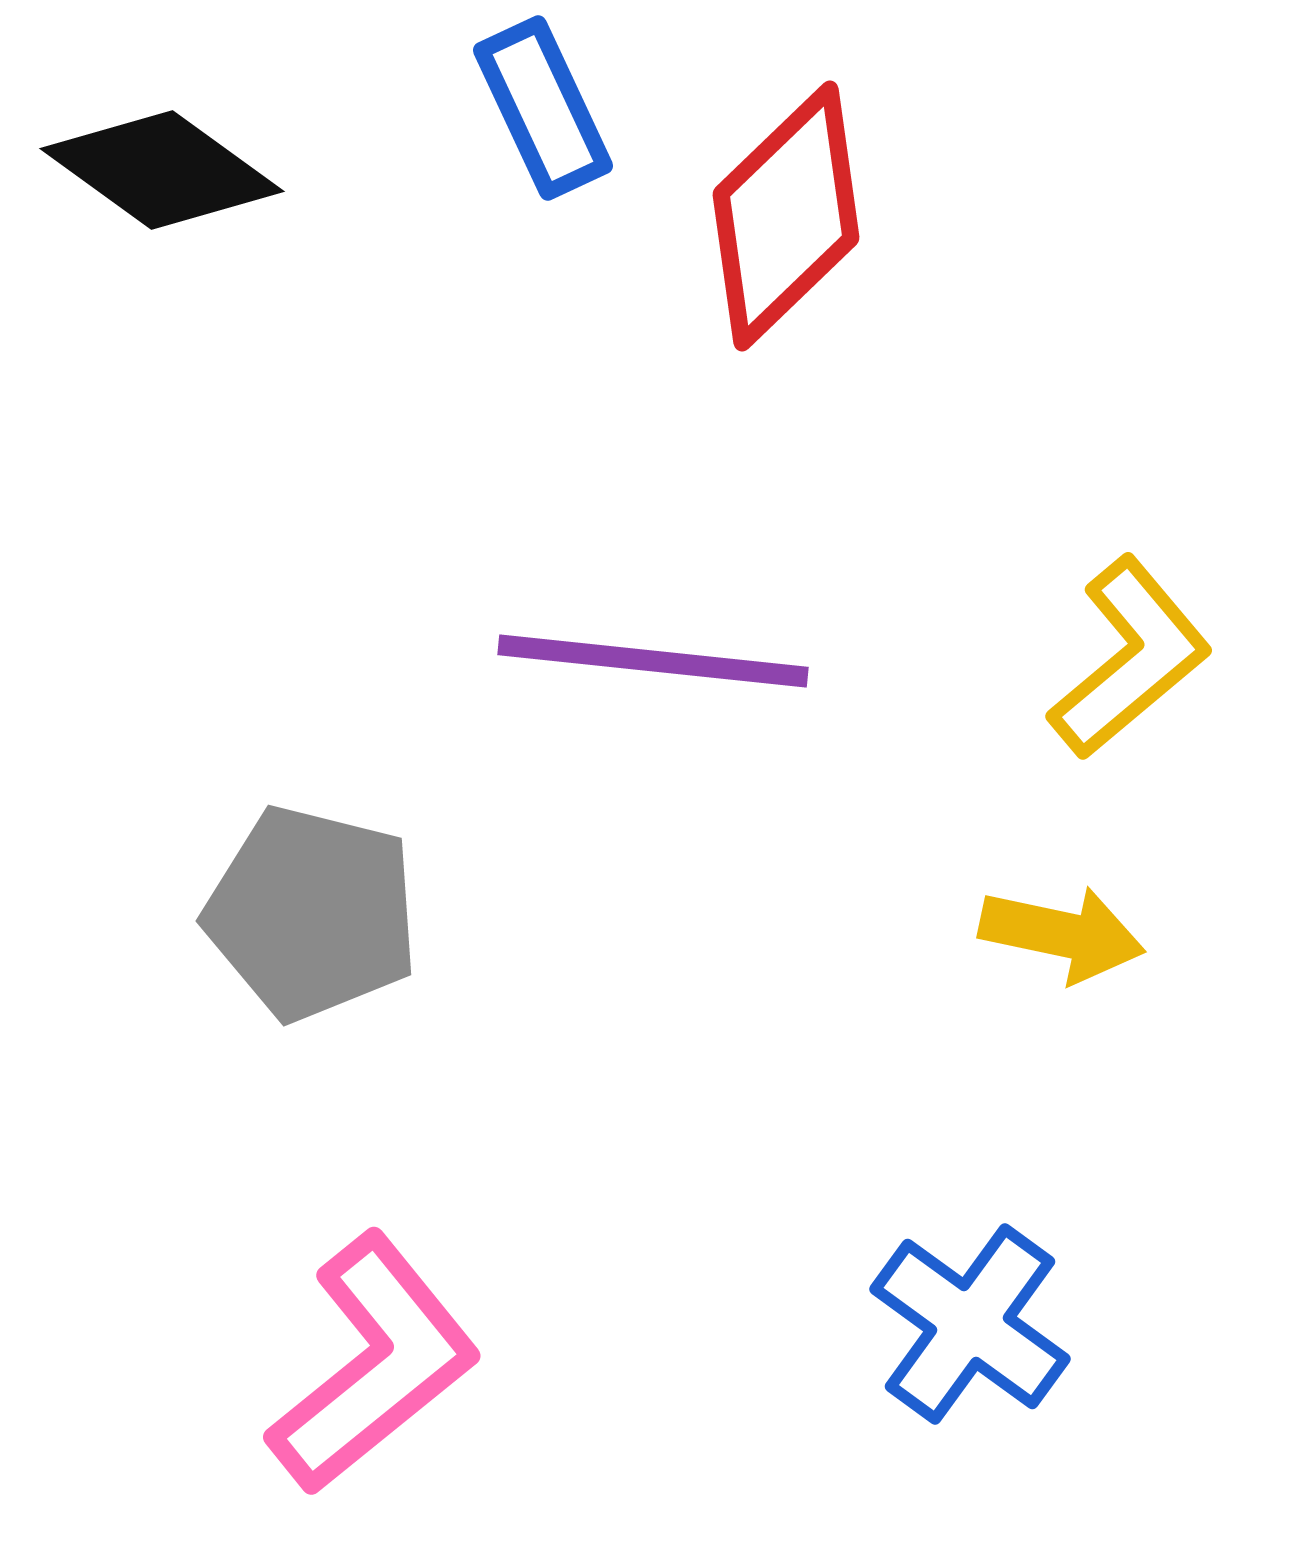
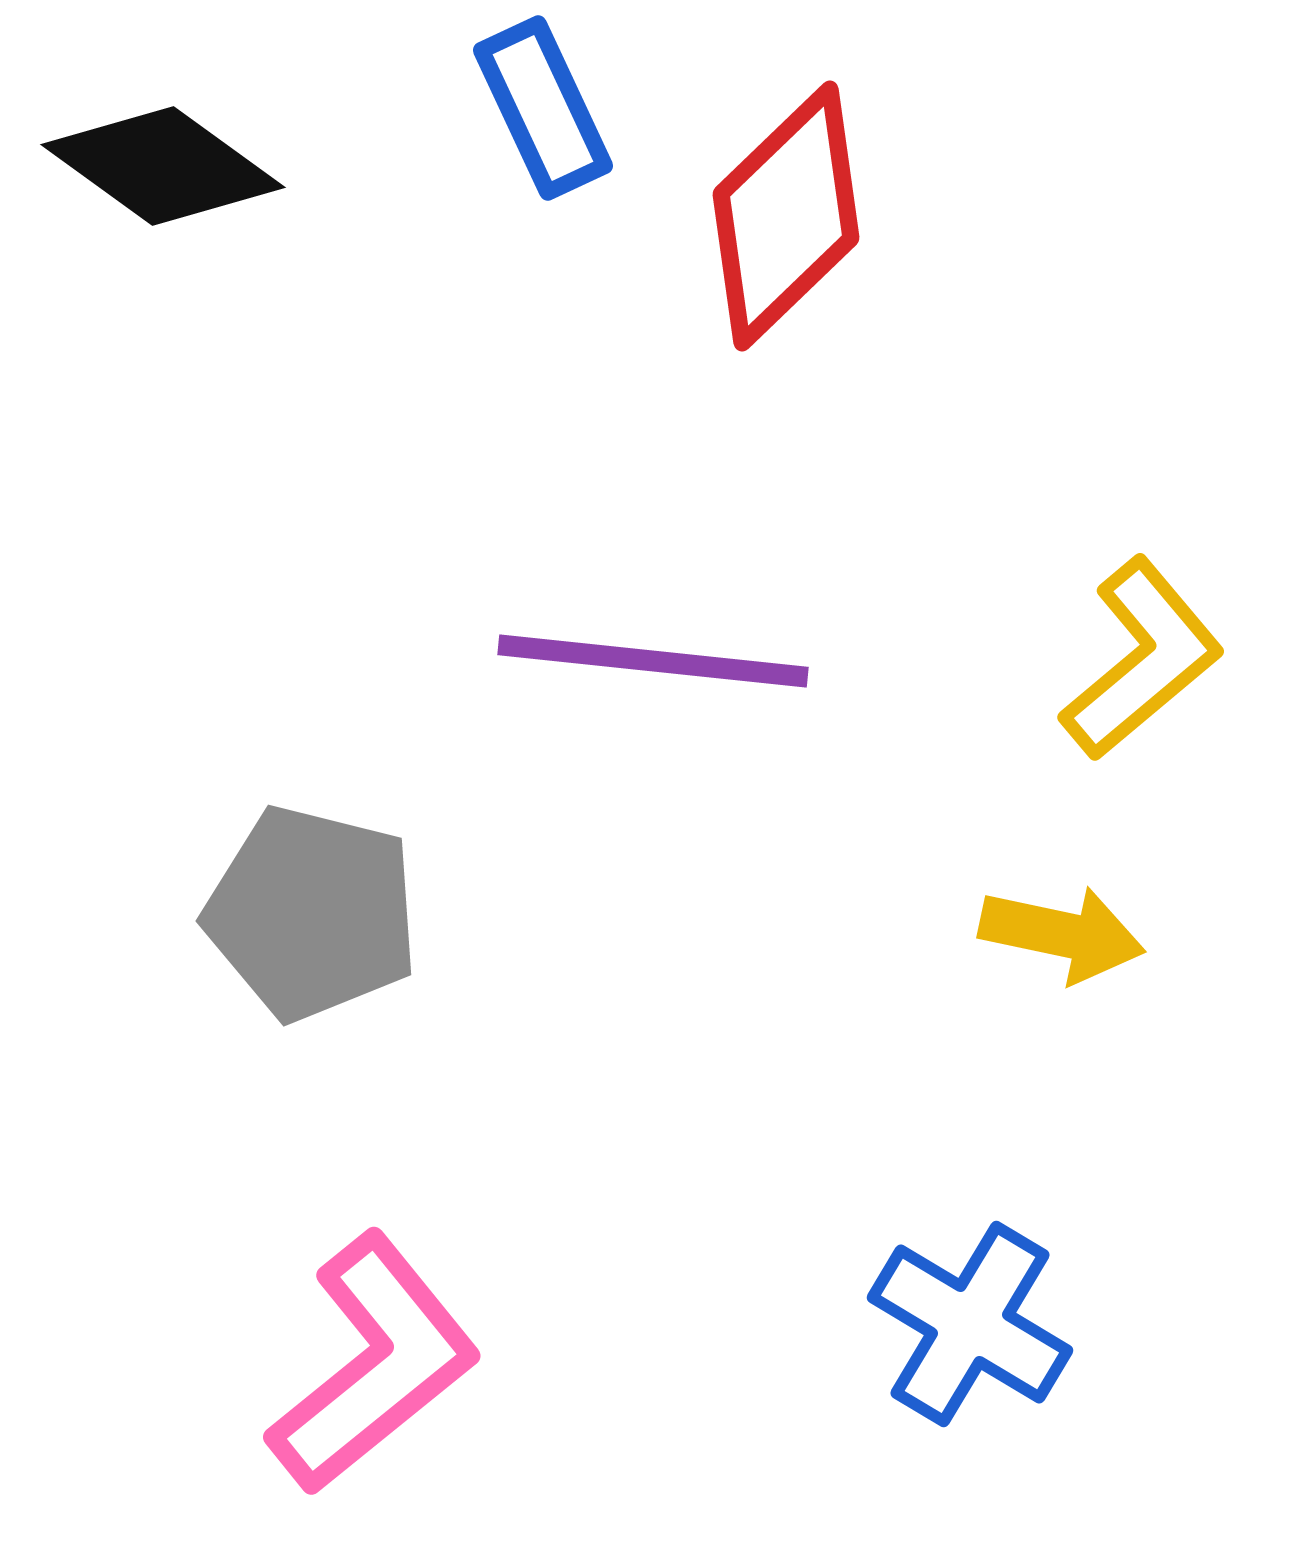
black diamond: moved 1 px right, 4 px up
yellow L-shape: moved 12 px right, 1 px down
blue cross: rotated 5 degrees counterclockwise
